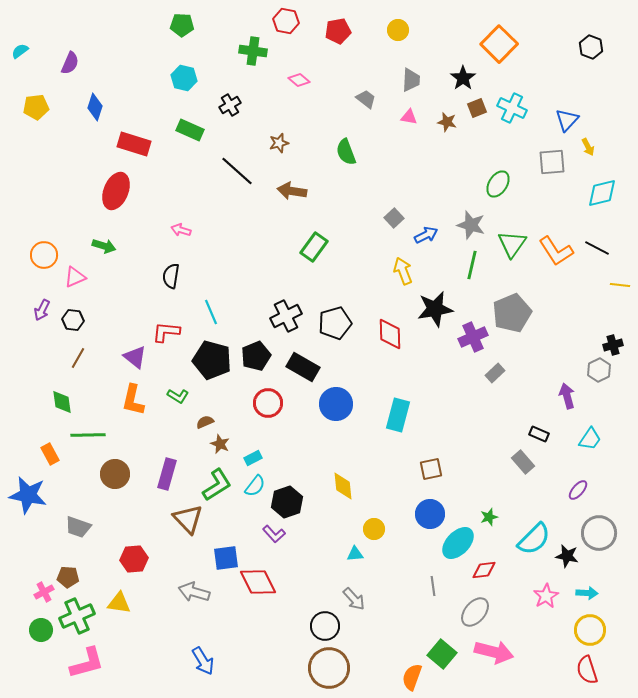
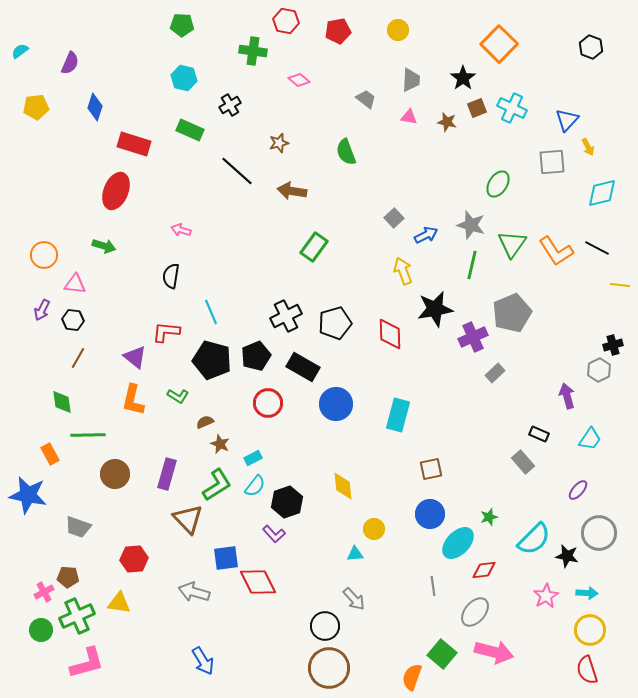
pink triangle at (75, 277): moved 7 px down; rotated 30 degrees clockwise
